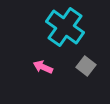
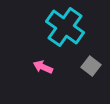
gray square: moved 5 px right
